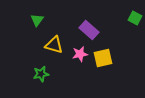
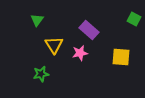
green square: moved 1 px left, 1 px down
yellow triangle: rotated 42 degrees clockwise
pink star: moved 1 px up
yellow square: moved 18 px right, 1 px up; rotated 18 degrees clockwise
